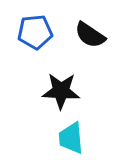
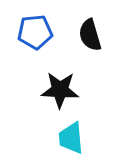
black semicircle: rotated 40 degrees clockwise
black star: moved 1 px left, 1 px up
